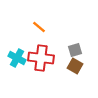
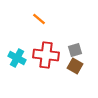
orange line: moved 8 px up
red cross: moved 5 px right, 3 px up
